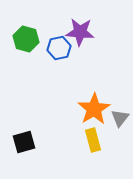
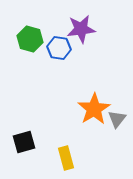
purple star: moved 1 px right, 3 px up; rotated 12 degrees counterclockwise
green hexagon: moved 4 px right
blue hexagon: rotated 20 degrees clockwise
gray triangle: moved 3 px left, 1 px down
yellow rectangle: moved 27 px left, 18 px down
